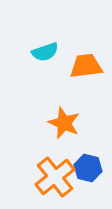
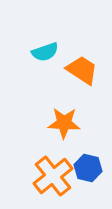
orange trapezoid: moved 4 px left, 4 px down; rotated 40 degrees clockwise
orange star: rotated 20 degrees counterclockwise
orange cross: moved 2 px left, 1 px up
